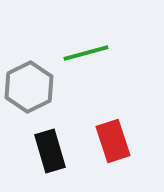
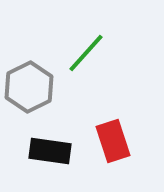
green line: rotated 33 degrees counterclockwise
black rectangle: rotated 66 degrees counterclockwise
